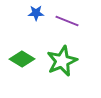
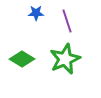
purple line: rotated 50 degrees clockwise
green star: moved 3 px right, 2 px up
